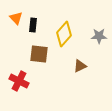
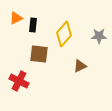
orange triangle: rotated 48 degrees clockwise
